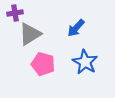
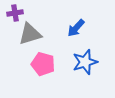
gray triangle: rotated 15 degrees clockwise
blue star: rotated 25 degrees clockwise
